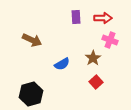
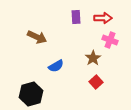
brown arrow: moved 5 px right, 3 px up
blue semicircle: moved 6 px left, 2 px down
